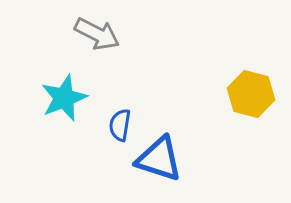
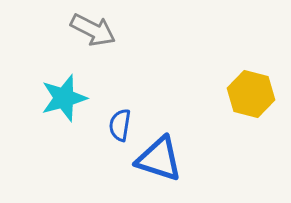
gray arrow: moved 4 px left, 4 px up
cyan star: rotated 6 degrees clockwise
